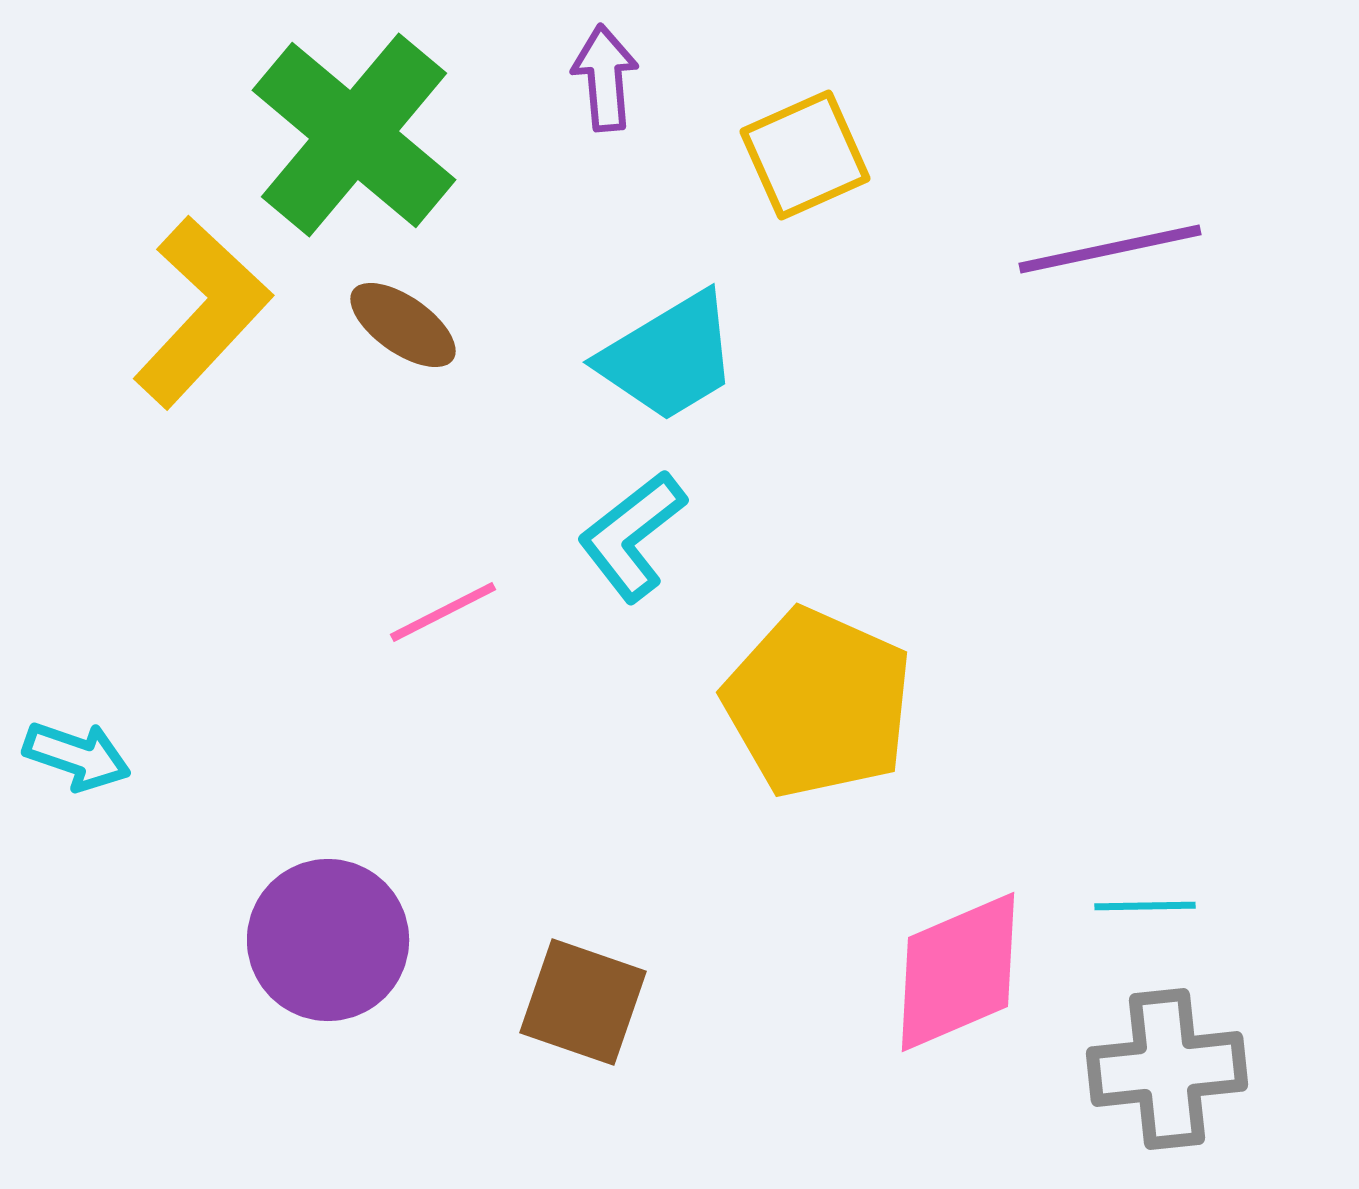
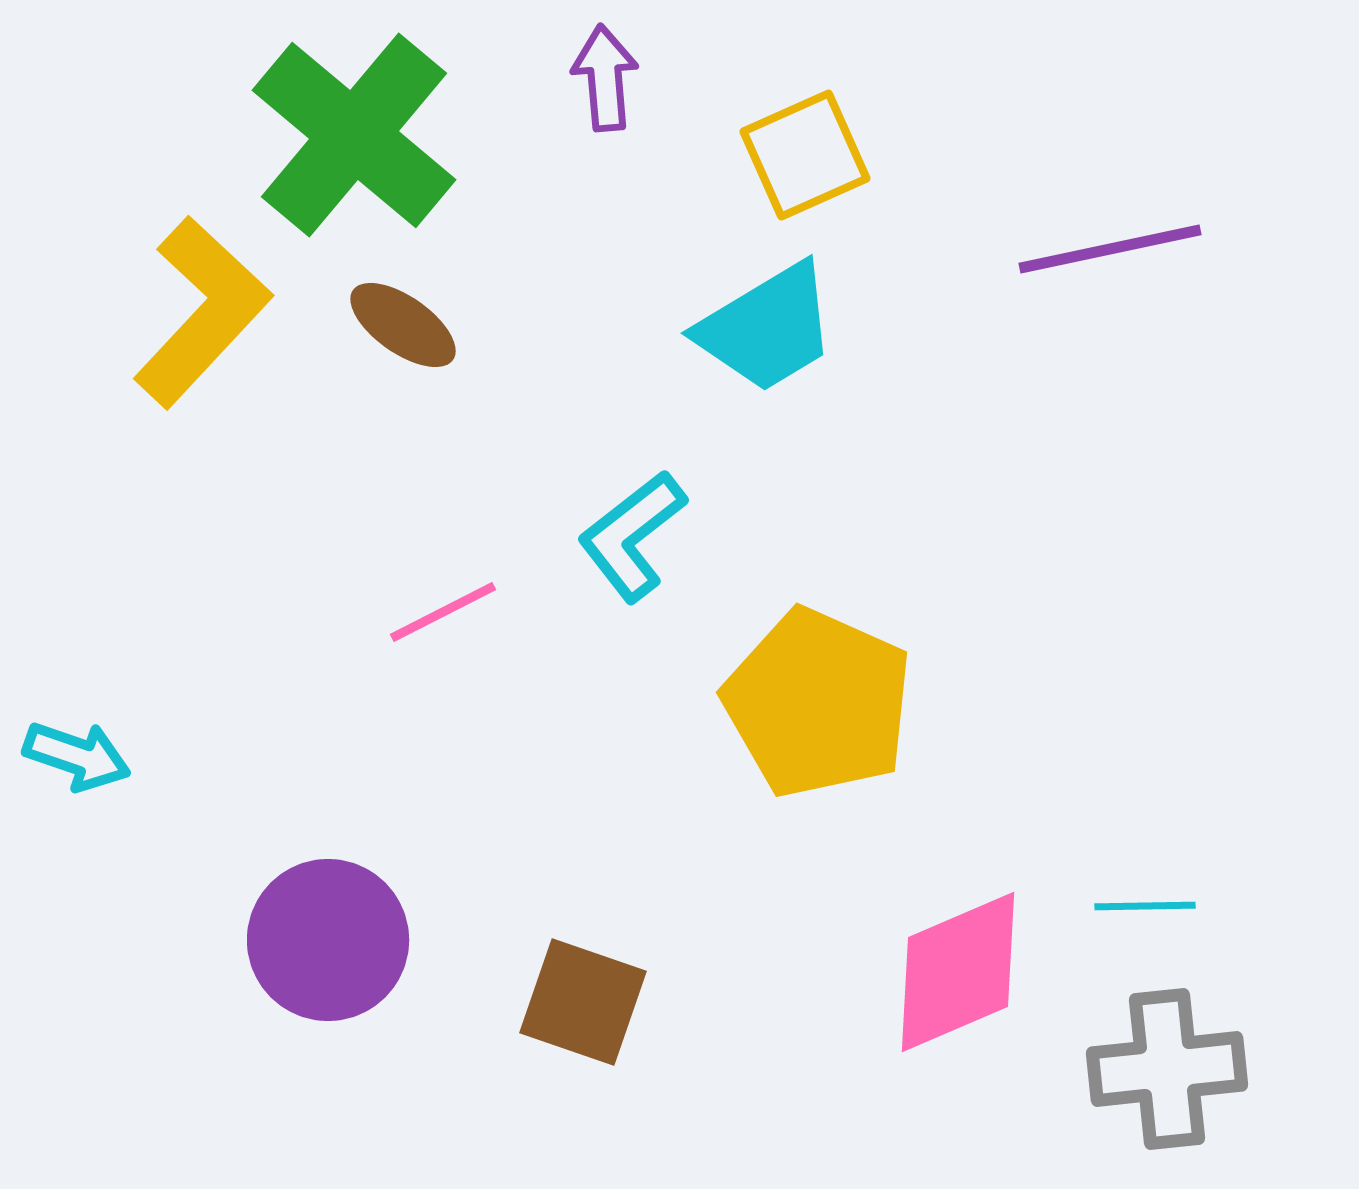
cyan trapezoid: moved 98 px right, 29 px up
